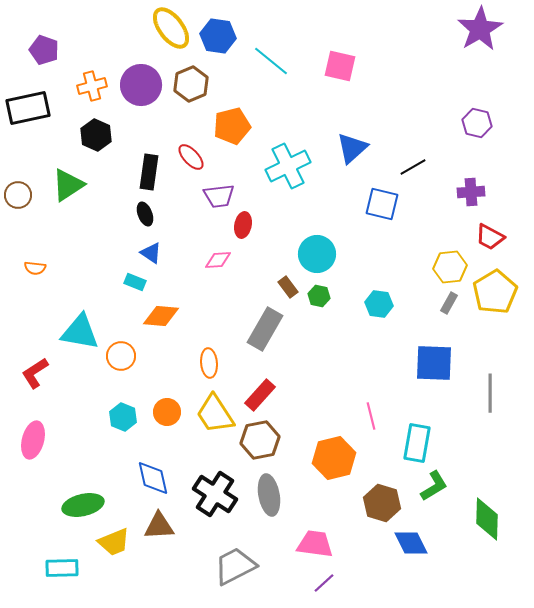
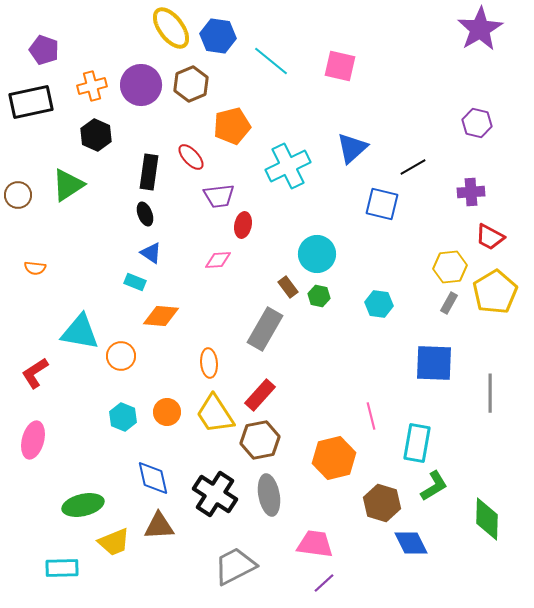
black rectangle at (28, 108): moved 3 px right, 6 px up
